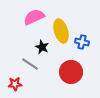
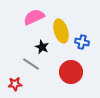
gray line: moved 1 px right
